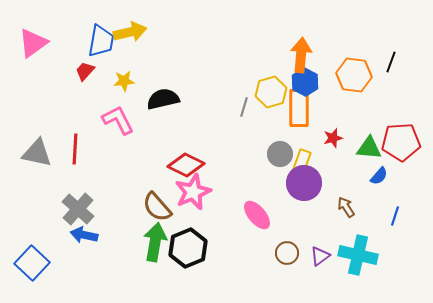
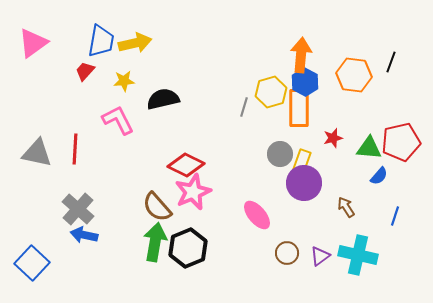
yellow arrow: moved 5 px right, 11 px down
red pentagon: rotated 9 degrees counterclockwise
